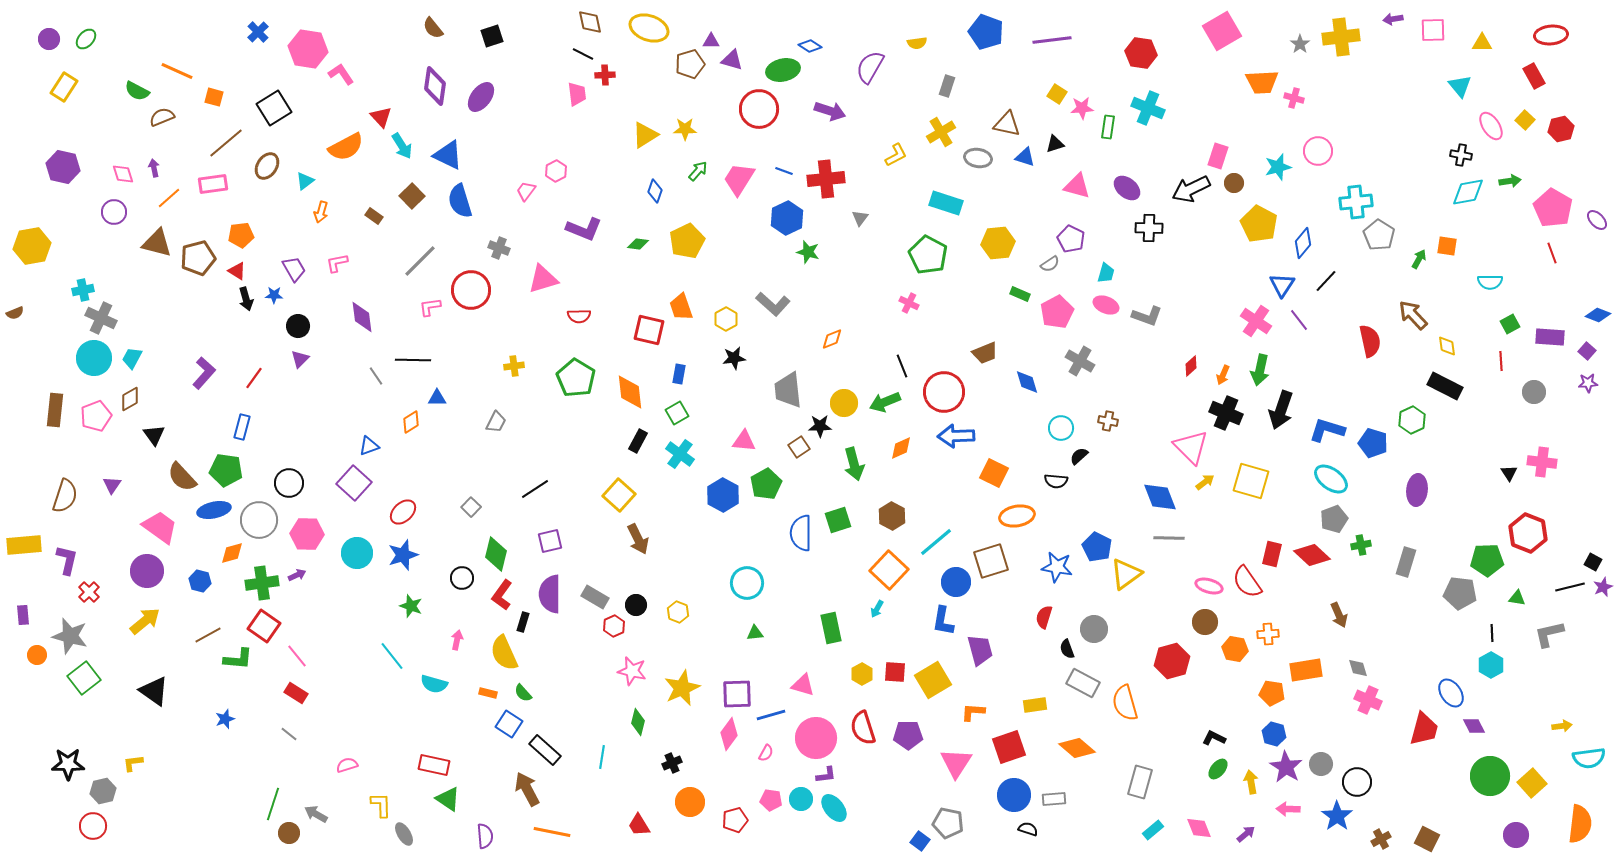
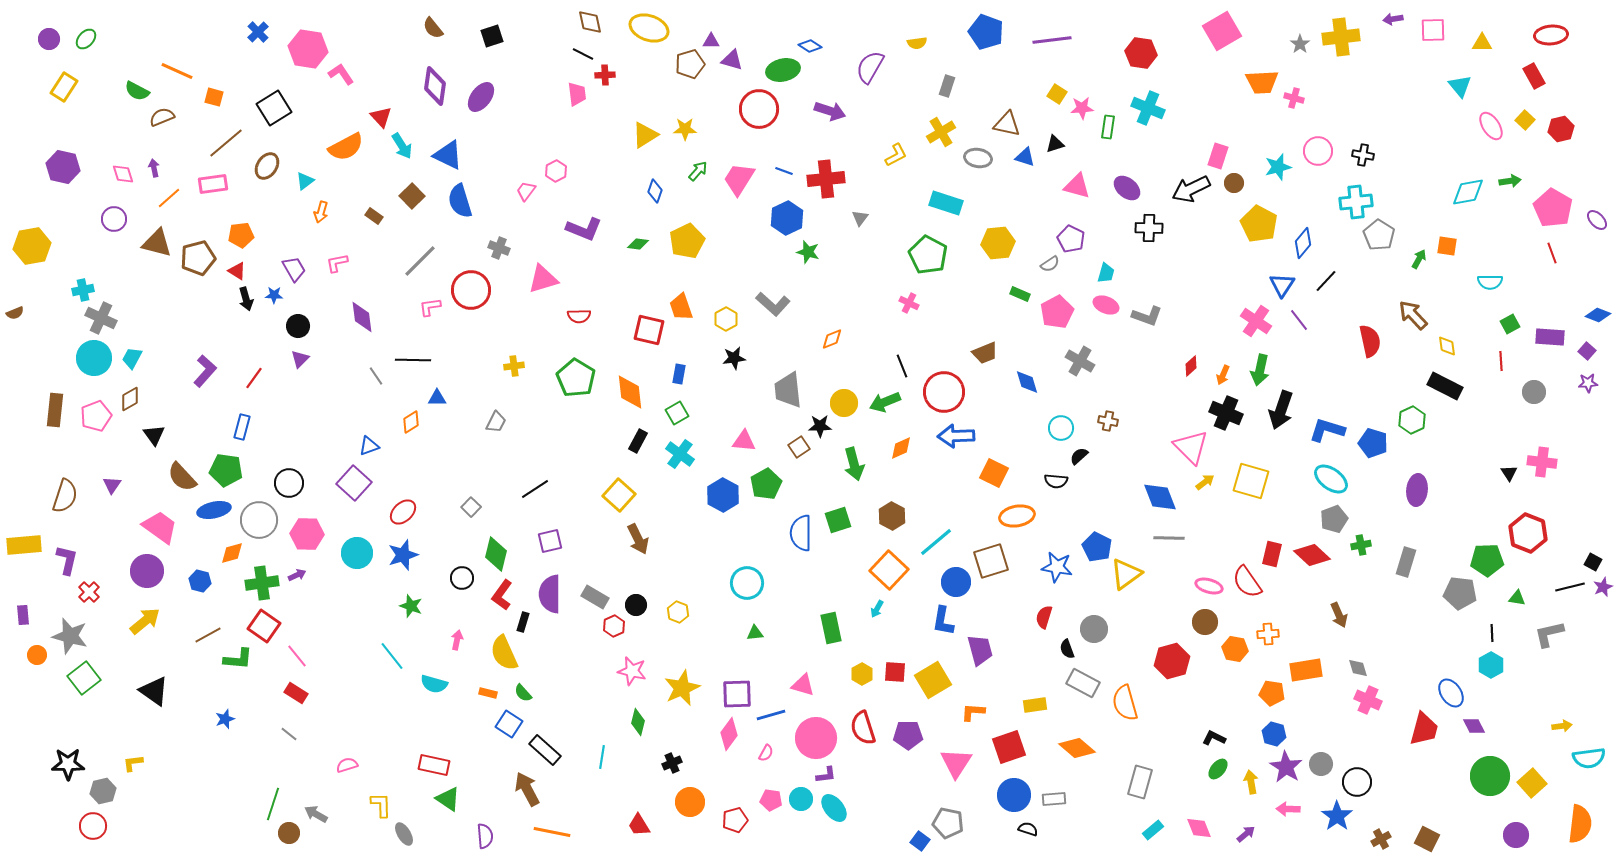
black cross at (1461, 155): moved 98 px left
purple circle at (114, 212): moved 7 px down
purple L-shape at (204, 373): moved 1 px right, 2 px up
